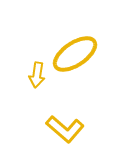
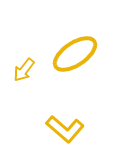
yellow arrow: moved 13 px left, 5 px up; rotated 30 degrees clockwise
